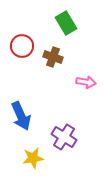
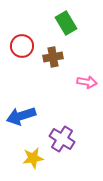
brown cross: rotated 30 degrees counterclockwise
pink arrow: moved 1 px right
blue arrow: rotated 96 degrees clockwise
purple cross: moved 2 px left, 2 px down
